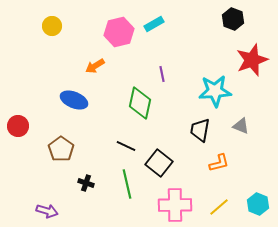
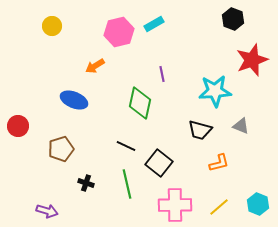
black trapezoid: rotated 85 degrees counterclockwise
brown pentagon: rotated 20 degrees clockwise
